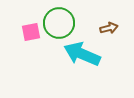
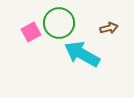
pink square: rotated 18 degrees counterclockwise
cyan arrow: rotated 6 degrees clockwise
